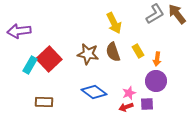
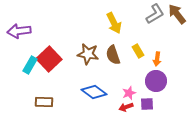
brown semicircle: moved 3 px down
